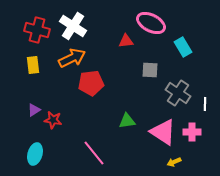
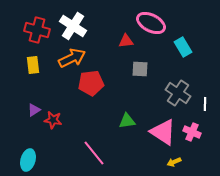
gray square: moved 10 px left, 1 px up
pink cross: rotated 24 degrees clockwise
cyan ellipse: moved 7 px left, 6 px down
